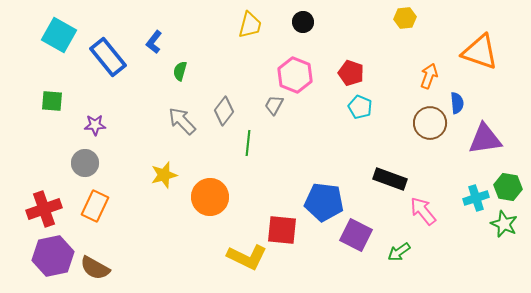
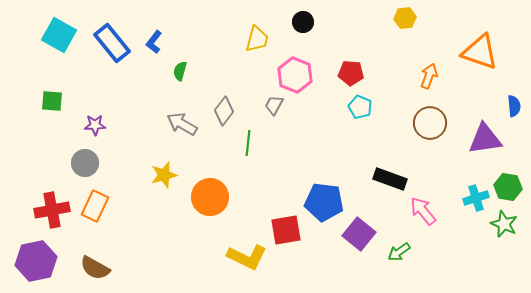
yellow trapezoid: moved 7 px right, 14 px down
blue rectangle: moved 4 px right, 14 px up
red pentagon: rotated 15 degrees counterclockwise
blue semicircle: moved 57 px right, 3 px down
gray arrow: moved 3 px down; rotated 16 degrees counterclockwise
red cross: moved 8 px right, 1 px down; rotated 8 degrees clockwise
red square: moved 4 px right; rotated 16 degrees counterclockwise
purple square: moved 3 px right, 1 px up; rotated 12 degrees clockwise
purple hexagon: moved 17 px left, 5 px down
